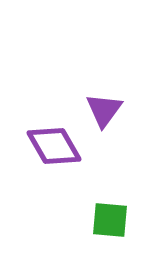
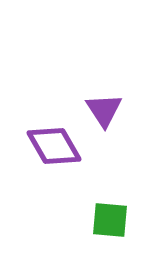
purple triangle: rotated 9 degrees counterclockwise
